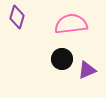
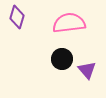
pink semicircle: moved 2 px left, 1 px up
purple triangle: rotated 48 degrees counterclockwise
